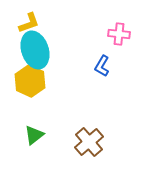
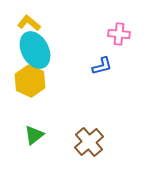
yellow L-shape: rotated 120 degrees counterclockwise
cyan ellipse: rotated 9 degrees counterclockwise
blue L-shape: rotated 135 degrees counterclockwise
